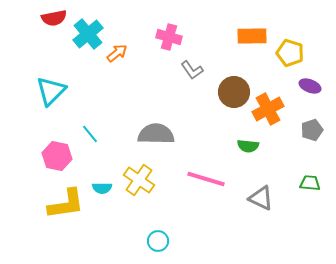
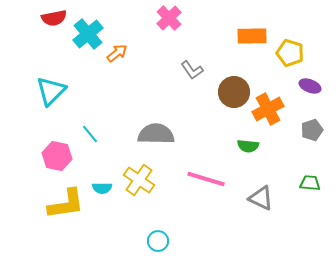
pink cross: moved 19 px up; rotated 30 degrees clockwise
